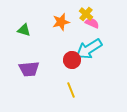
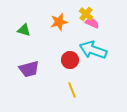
orange star: moved 2 px left
cyan arrow: moved 4 px right, 1 px down; rotated 52 degrees clockwise
red circle: moved 2 px left
purple trapezoid: rotated 10 degrees counterclockwise
yellow line: moved 1 px right
